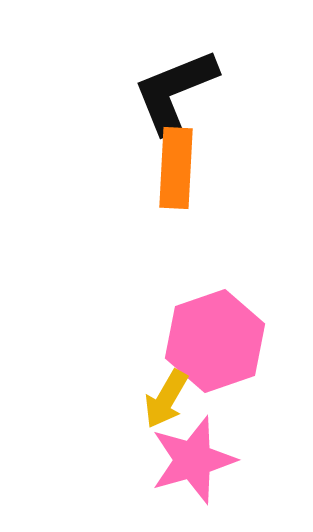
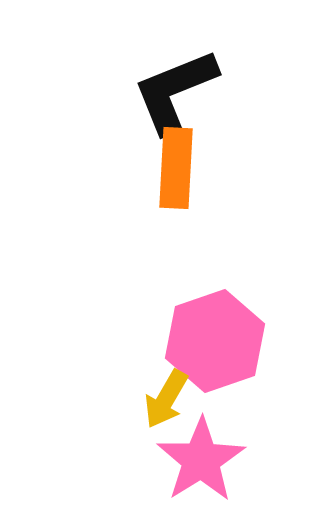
pink star: moved 8 px right; rotated 16 degrees counterclockwise
